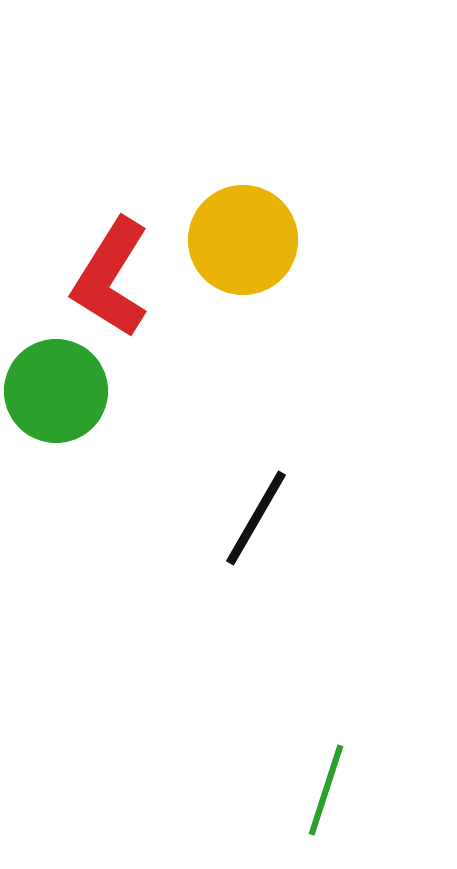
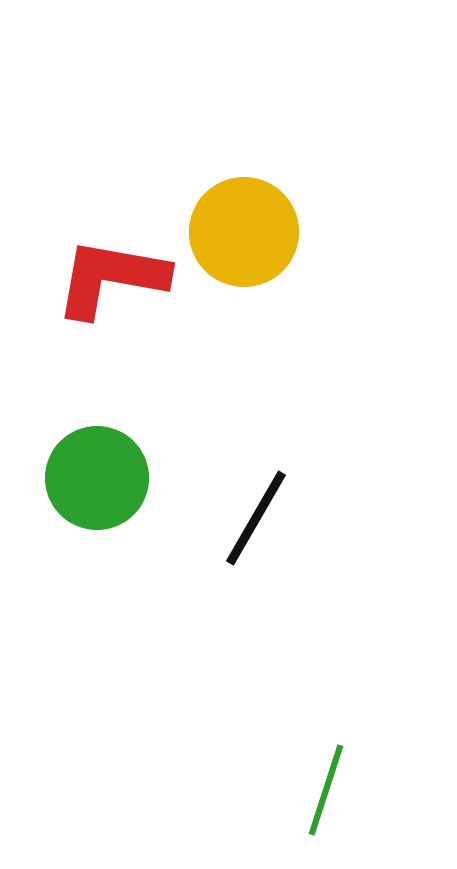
yellow circle: moved 1 px right, 8 px up
red L-shape: rotated 68 degrees clockwise
green circle: moved 41 px right, 87 px down
